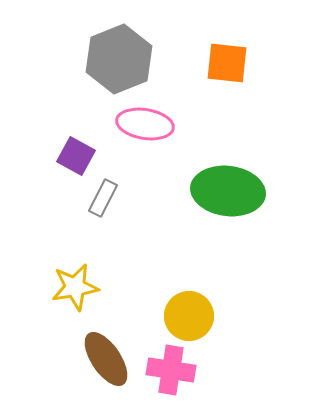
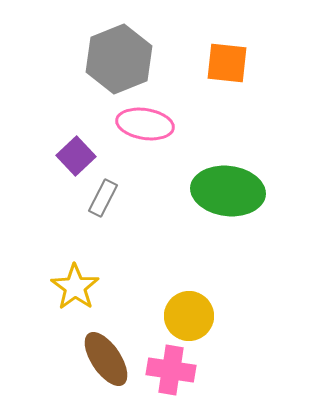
purple square: rotated 18 degrees clockwise
yellow star: rotated 27 degrees counterclockwise
